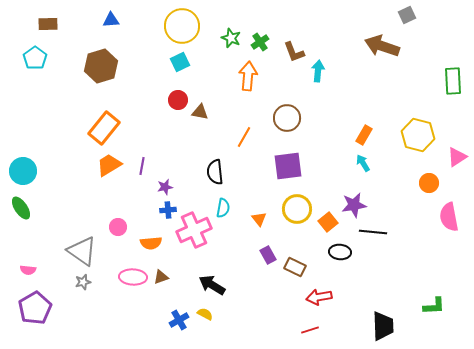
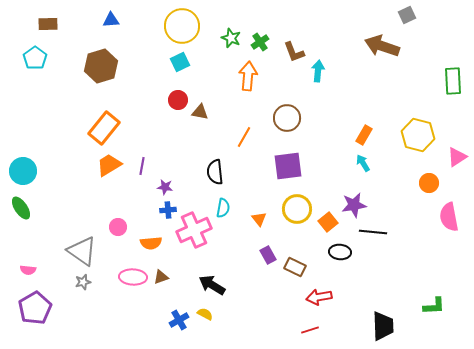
purple star at (165, 187): rotated 21 degrees clockwise
